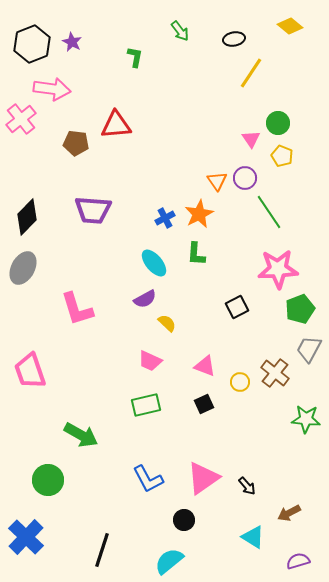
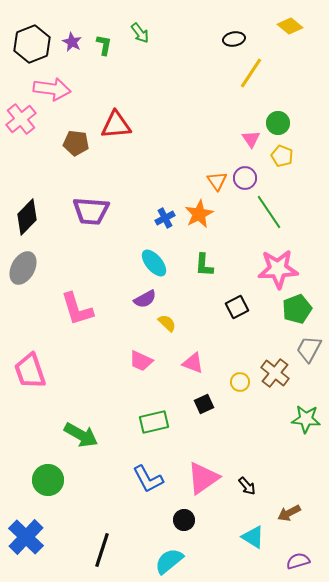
green arrow at (180, 31): moved 40 px left, 2 px down
green L-shape at (135, 57): moved 31 px left, 12 px up
purple trapezoid at (93, 210): moved 2 px left, 1 px down
green L-shape at (196, 254): moved 8 px right, 11 px down
green pentagon at (300, 309): moved 3 px left
pink trapezoid at (150, 361): moved 9 px left
pink triangle at (205, 366): moved 12 px left, 3 px up
green rectangle at (146, 405): moved 8 px right, 17 px down
